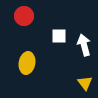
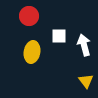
red circle: moved 5 px right
yellow ellipse: moved 5 px right, 11 px up
yellow triangle: moved 1 px right, 2 px up
